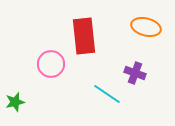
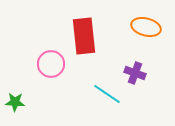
green star: rotated 18 degrees clockwise
